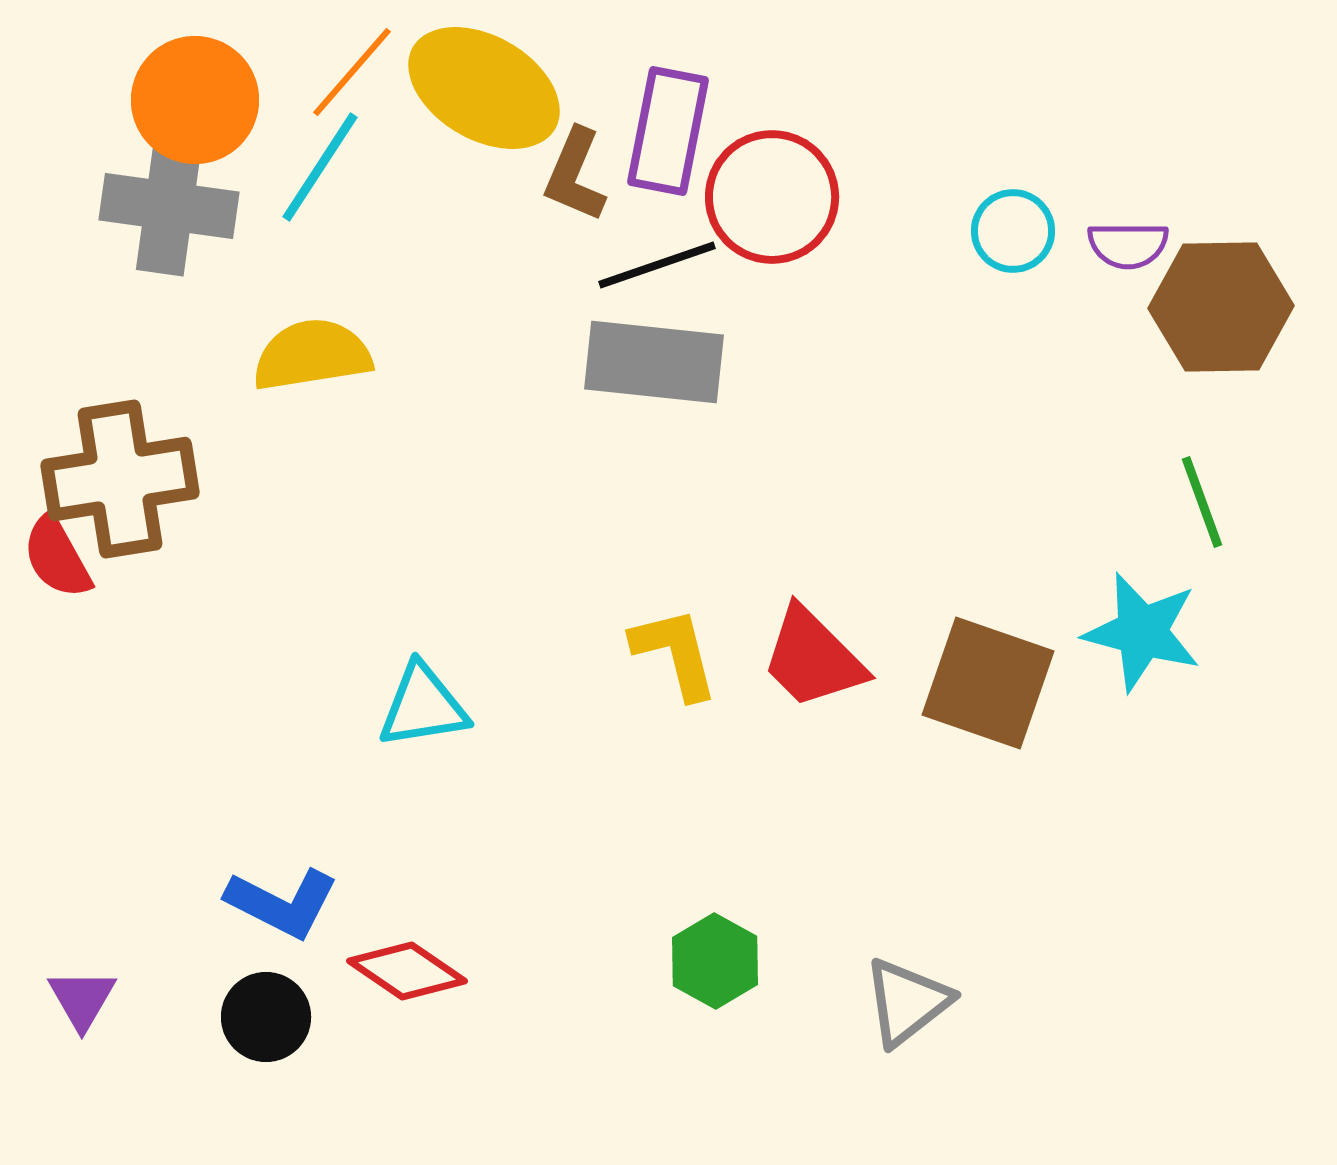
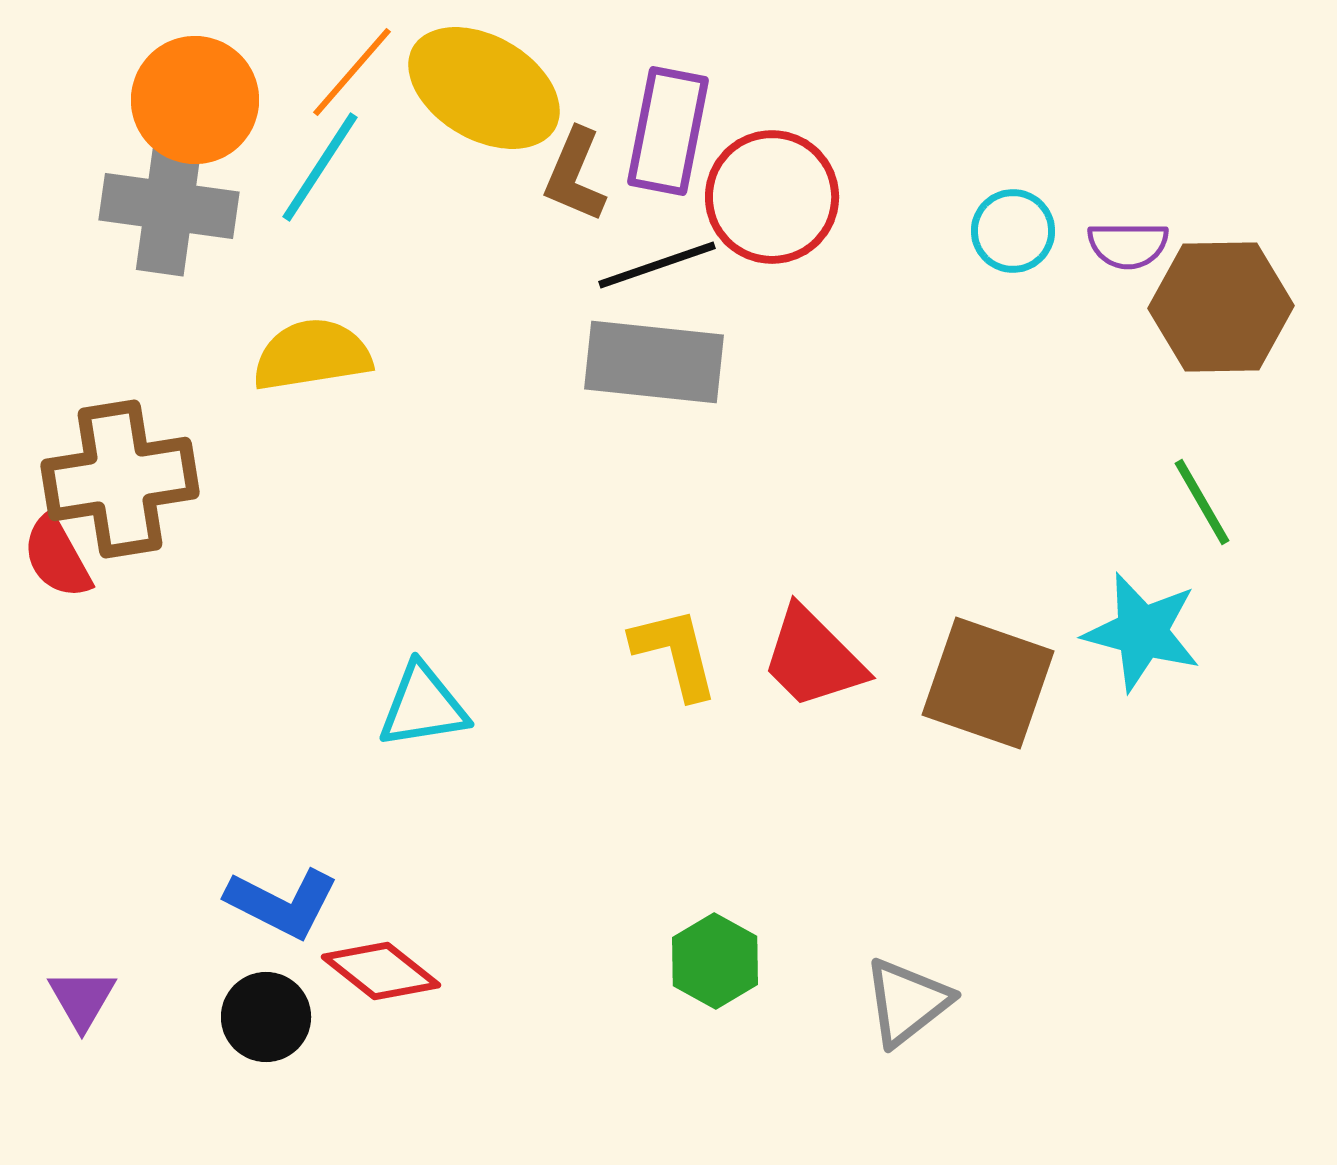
green line: rotated 10 degrees counterclockwise
red diamond: moved 26 px left; rotated 4 degrees clockwise
